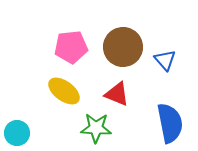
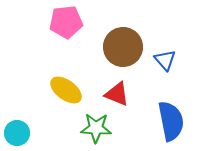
pink pentagon: moved 5 px left, 25 px up
yellow ellipse: moved 2 px right, 1 px up
blue semicircle: moved 1 px right, 2 px up
